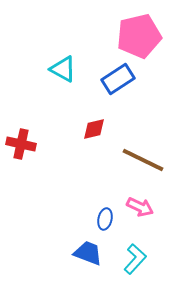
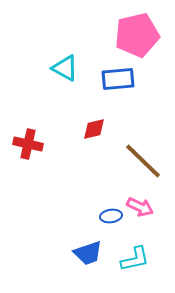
pink pentagon: moved 2 px left, 1 px up
cyan triangle: moved 2 px right, 1 px up
blue rectangle: rotated 28 degrees clockwise
red cross: moved 7 px right
brown line: moved 1 px down; rotated 18 degrees clockwise
blue ellipse: moved 6 px right, 3 px up; rotated 70 degrees clockwise
blue trapezoid: rotated 140 degrees clockwise
cyan L-shape: rotated 36 degrees clockwise
